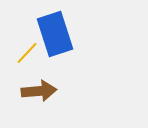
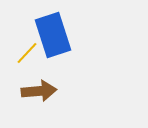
blue rectangle: moved 2 px left, 1 px down
